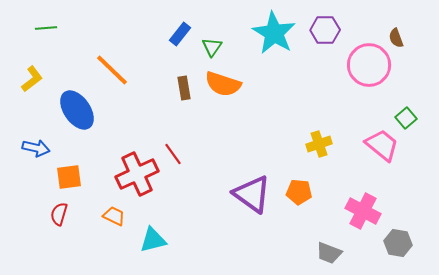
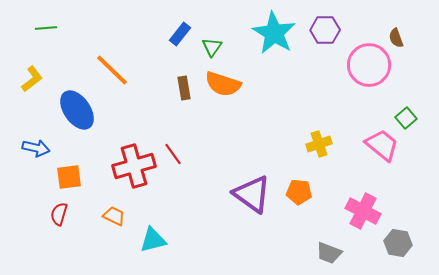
red cross: moved 3 px left, 8 px up; rotated 9 degrees clockwise
